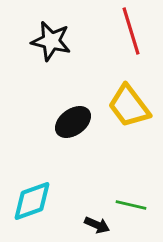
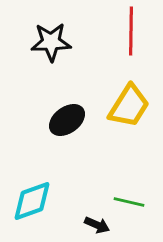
red line: rotated 18 degrees clockwise
black star: moved 1 px down; rotated 15 degrees counterclockwise
yellow trapezoid: rotated 111 degrees counterclockwise
black ellipse: moved 6 px left, 2 px up
green line: moved 2 px left, 3 px up
